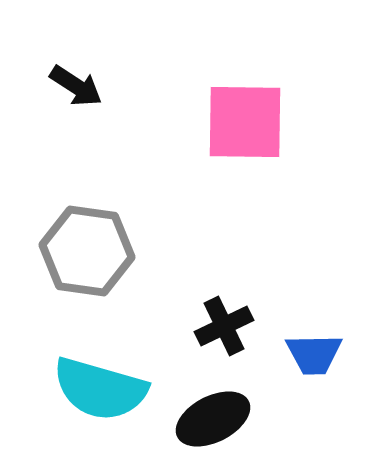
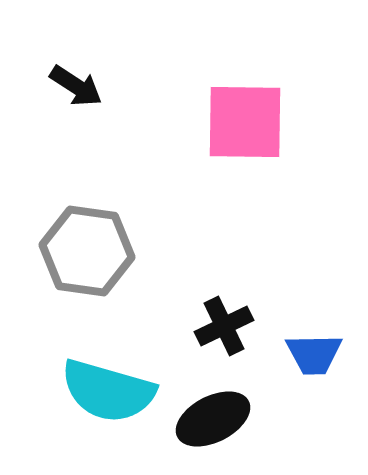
cyan semicircle: moved 8 px right, 2 px down
